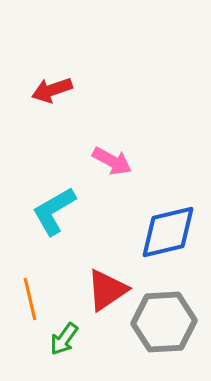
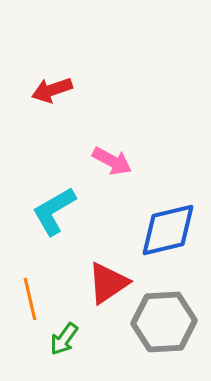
blue diamond: moved 2 px up
red triangle: moved 1 px right, 7 px up
